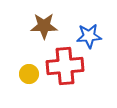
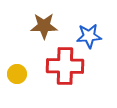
red cross: rotated 6 degrees clockwise
yellow circle: moved 12 px left
